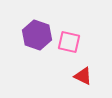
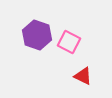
pink square: rotated 15 degrees clockwise
